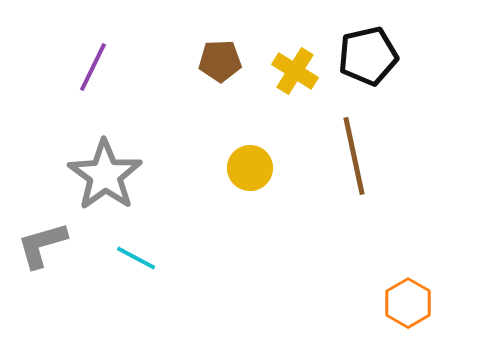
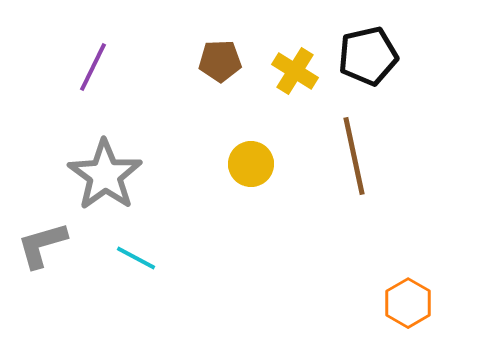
yellow circle: moved 1 px right, 4 px up
